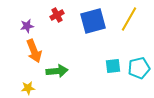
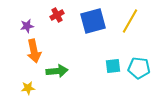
yellow line: moved 1 px right, 2 px down
orange arrow: rotated 10 degrees clockwise
cyan pentagon: rotated 20 degrees clockwise
